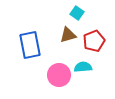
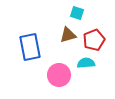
cyan square: rotated 16 degrees counterclockwise
red pentagon: moved 1 px up
blue rectangle: moved 2 px down
cyan semicircle: moved 3 px right, 4 px up
